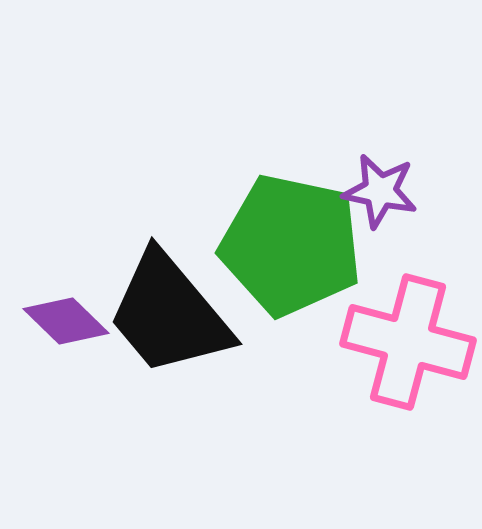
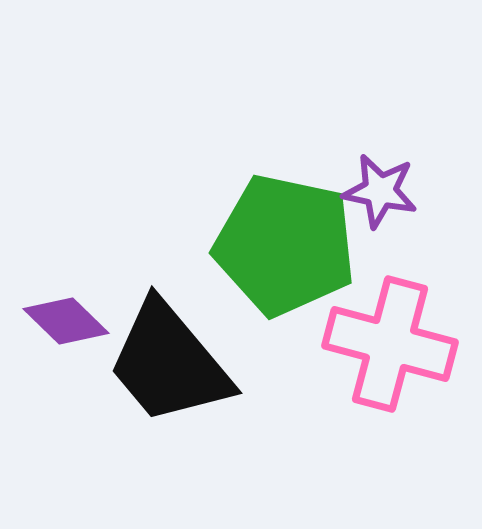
green pentagon: moved 6 px left
black trapezoid: moved 49 px down
pink cross: moved 18 px left, 2 px down
